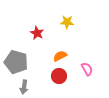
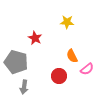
red star: moved 2 px left, 5 px down
orange semicircle: moved 12 px right; rotated 88 degrees counterclockwise
pink semicircle: rotated 80 degrees clockwise
